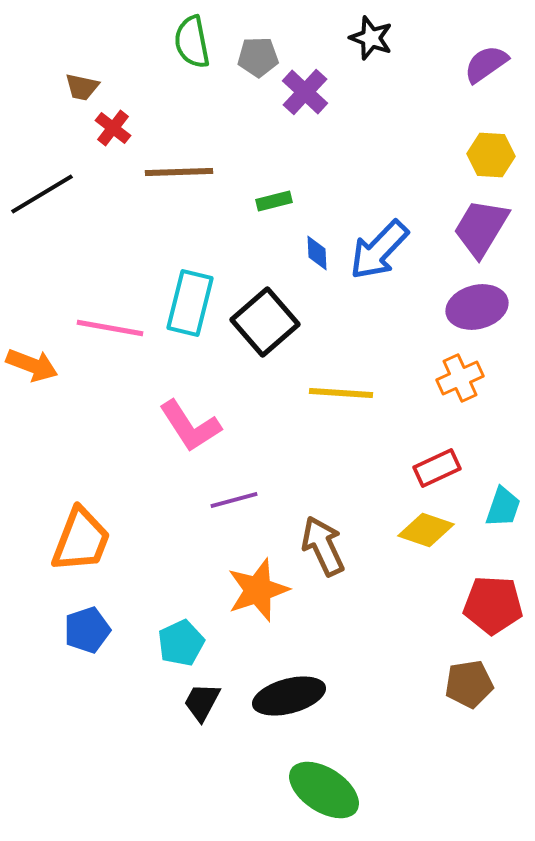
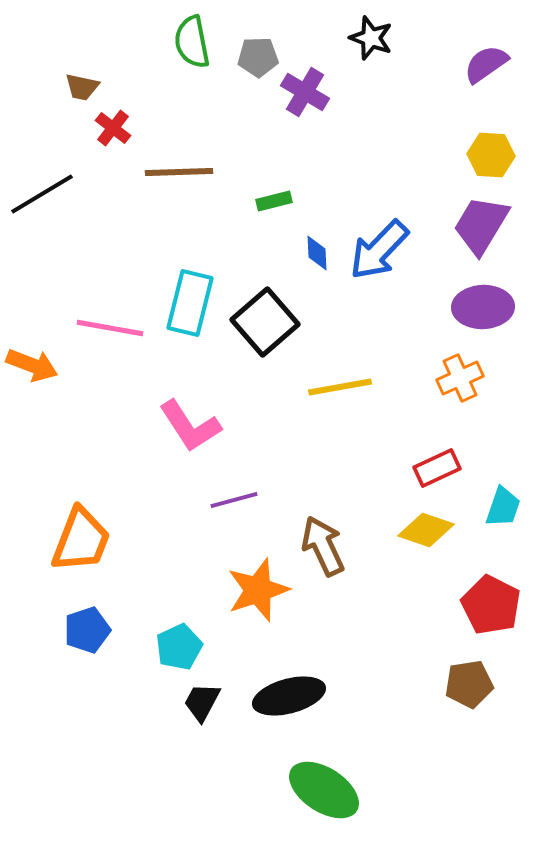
purple cross: rotated 12 degrees counterclockwise
purple trapezoid: moved 3 px up
purple ellipse: moved 6 px right; rotated 12 degrees clockwise
yellow line: moved 1 px left, 6 px up; rotated 14 degrees counterclockwise
red pentagon: moved 2 px left; rotated 24 degrees clockwise
cyan pentagon: moved 2 px left, 4 px down
